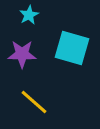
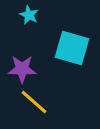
cyan star: rotated 18 degrees counterclockwise
purple star: moved 15 px down
